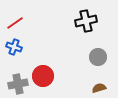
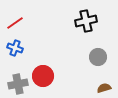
blue cross: moved 1 px right, 1 px down
brown semicircle: moved 5 px right
